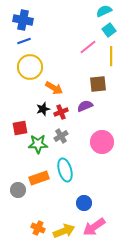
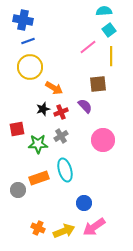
cyan semicircle: rotated 21 degrees clockwise
blue line: moved 4 px right
purple semicircle: rotated 70 degrees clockwise
red square: moved 3 px left, 1 px down
pink circle: moved 1 px right, 2 px up
